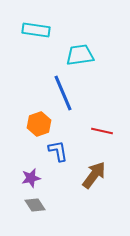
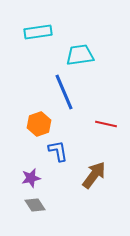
cyan rectangle: moved 2 px right, 2 px down; rotated 16 degrees counterclockwise
blue line: moved 1 px right, 1 px up
red line: moved 4 px right, 7 px up
